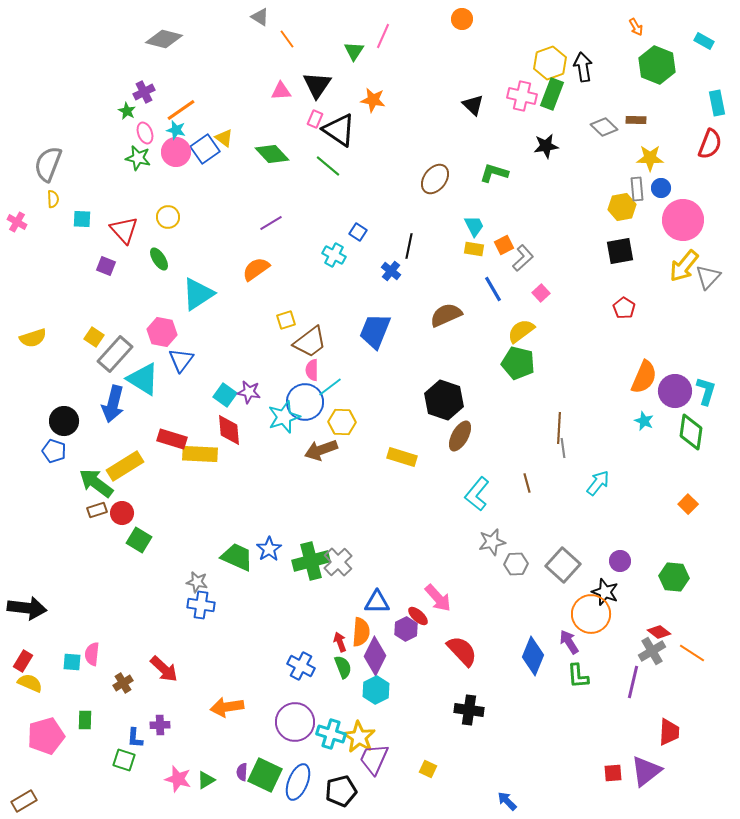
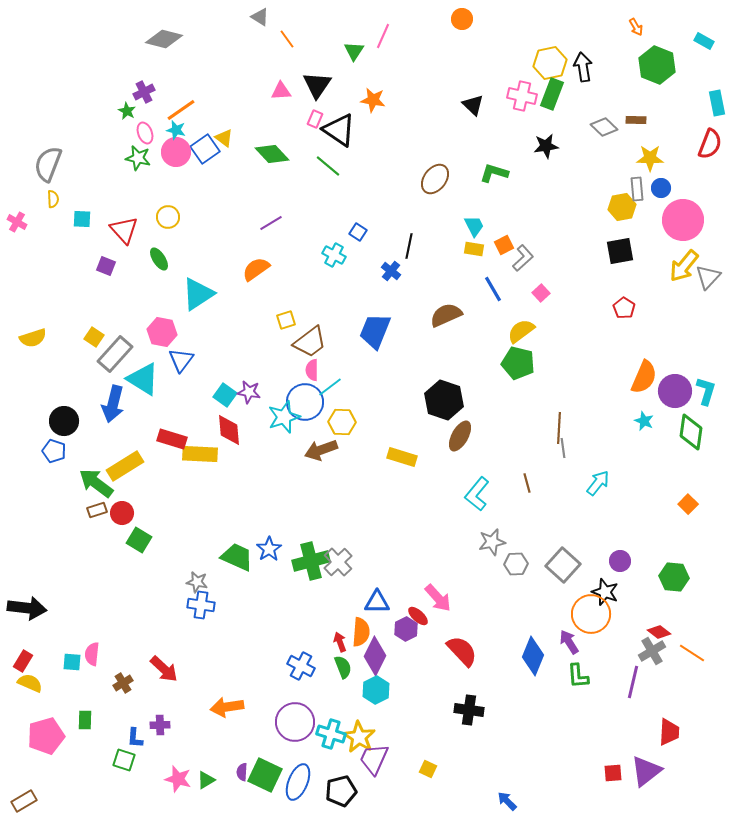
yellow hexagon at (550, 63): rotated 8 degrees clockwise
